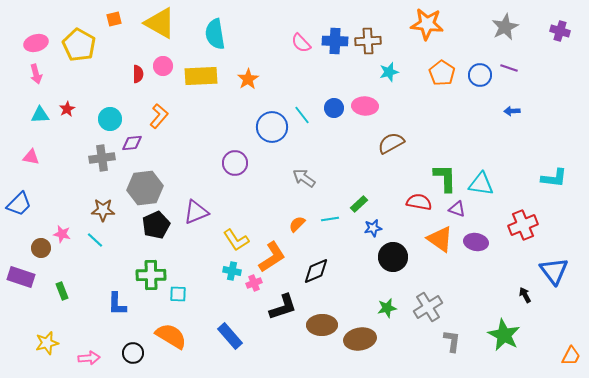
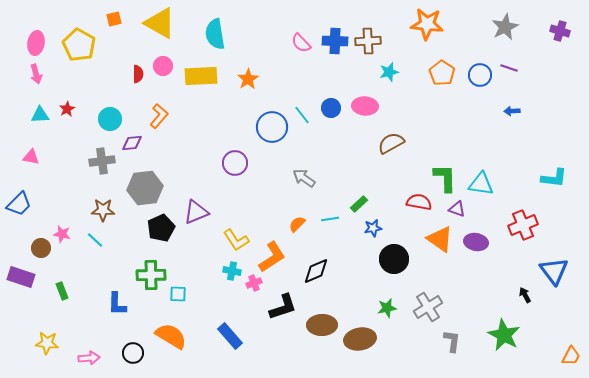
pink ellipse at (36, 43): rotated 65 degrees counterclockwise
blue circle at (334, 108): moved 3 px left
gray cross at (102, 158): moved 3 px down
black pentagon at (156, 225): moved 5 px right, 3 px down
black circle at (393, 257): moved 1 px right, 2 px down
yellow star at (47, 343): rotated 20 degrees clockwise
